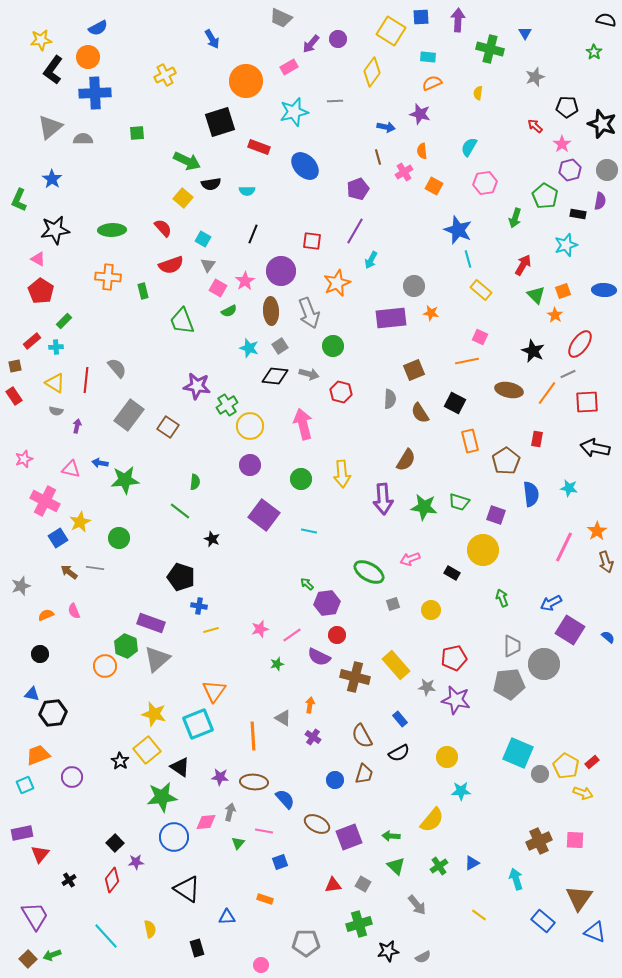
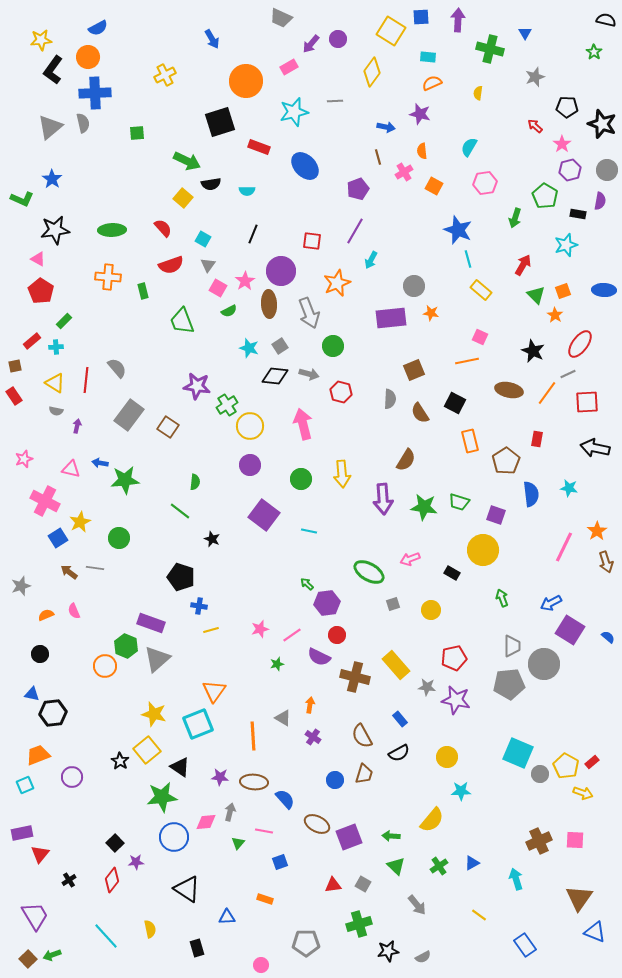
gray semicircle at (83, 139): moved 16 px up; rotated 78 degrees clockwise
green L-shape at (19, 200): moved 3 px right, 1 px up; rotated 90 degrees counterclockwise
brown ellipse at (271, 311): moved 2 px left, 7 px up
blue rectangle at (543, 921): moved 18 px left, 24 px down; rotated 15 degrees clockwise
